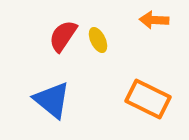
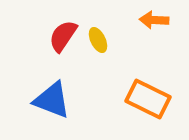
blue triangle: rotated 18 degrees counterclockwise
